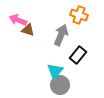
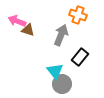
orange cross: moved 1 px left
pink arrow: moved 1 px left, 1 px down
black rectangle: moved 2 px right, 2 px down
cyan triangle: rotated 18 degrees counterclockwise
gray circle: moved 2 px right, 1 px up
